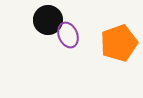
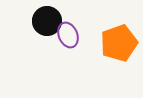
black circle: moved 1 px left, 1 px down
